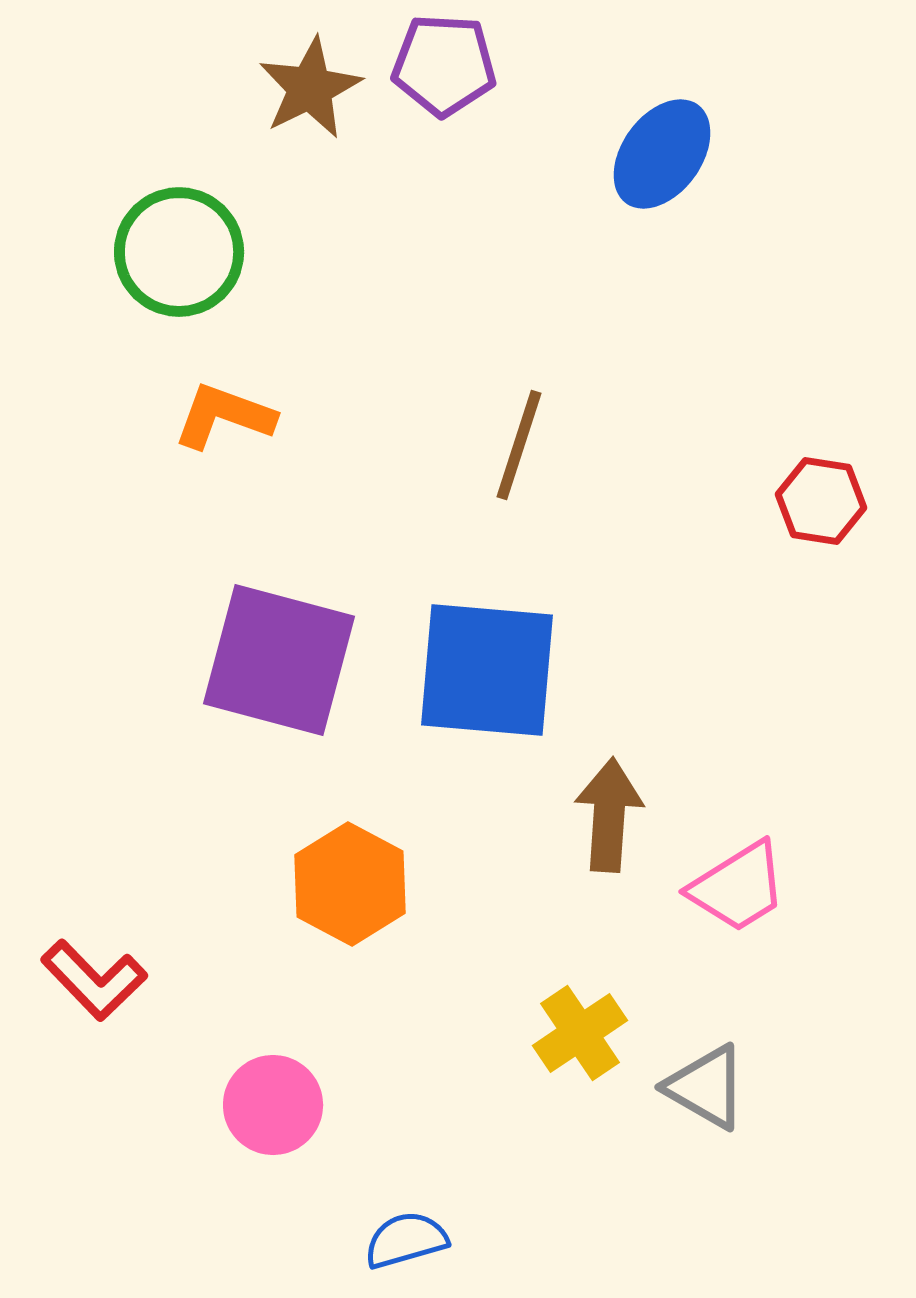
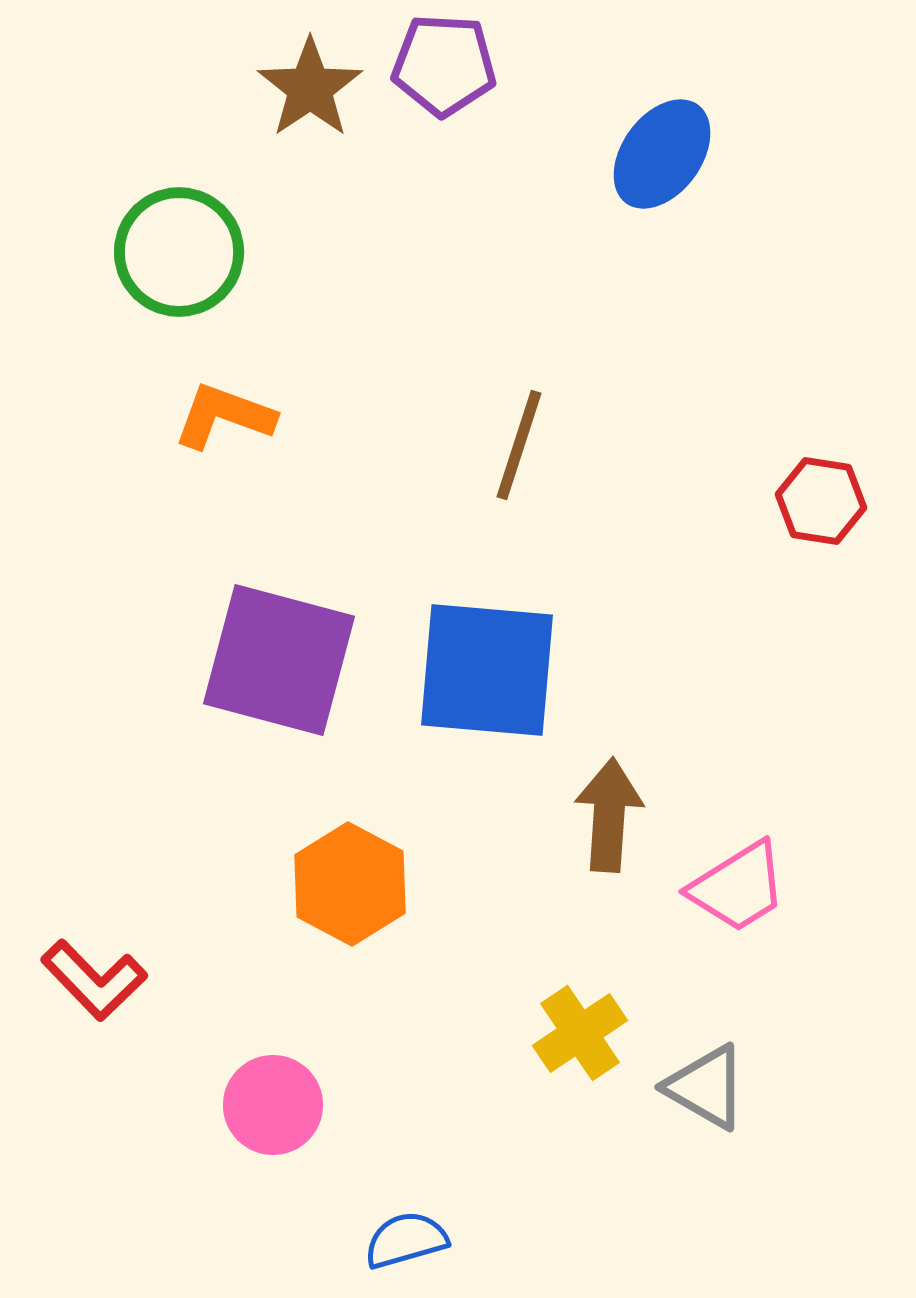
brown star: rotated 8 degrees counterclockwise
